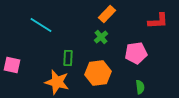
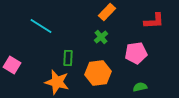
orange rectangle: moved 2 px up
red L-shape: moved 4 px left
cyan line: moved 1 px down
pink square: rotated 18 degrees clockwise
green semicircle: rotated 96 degrees counterclockwise
